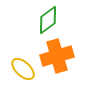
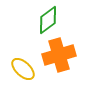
orange cross: moved 2 px right, 1 px up
